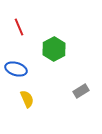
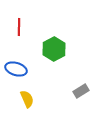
red line: rotated 24 degrees clockwise
